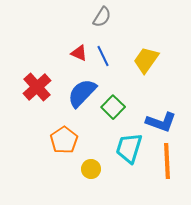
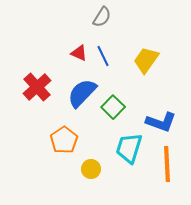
orange line: moved 3 px down
